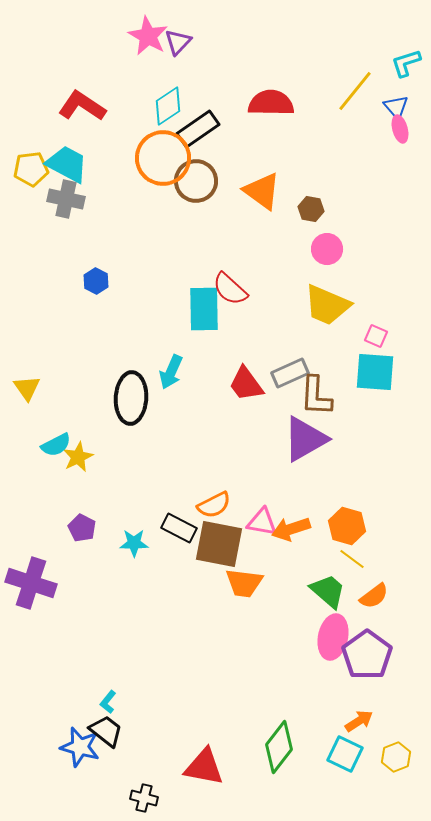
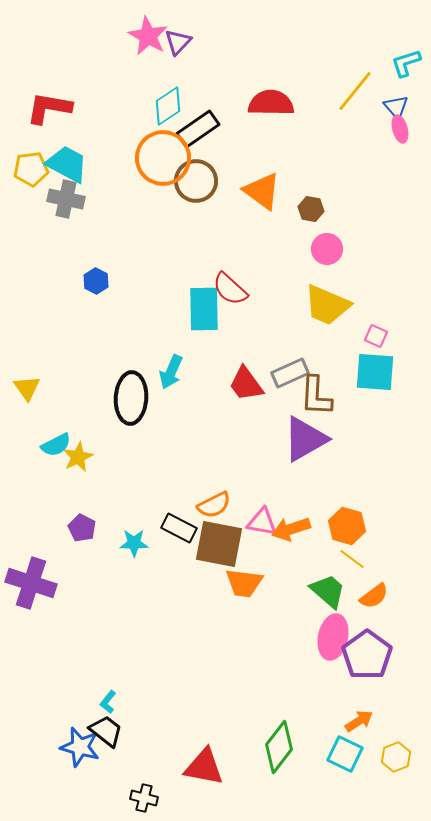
red L-shape at (82, 106): moved 33 px left, 2 px down; rotated 24 degrees counterclockwise
